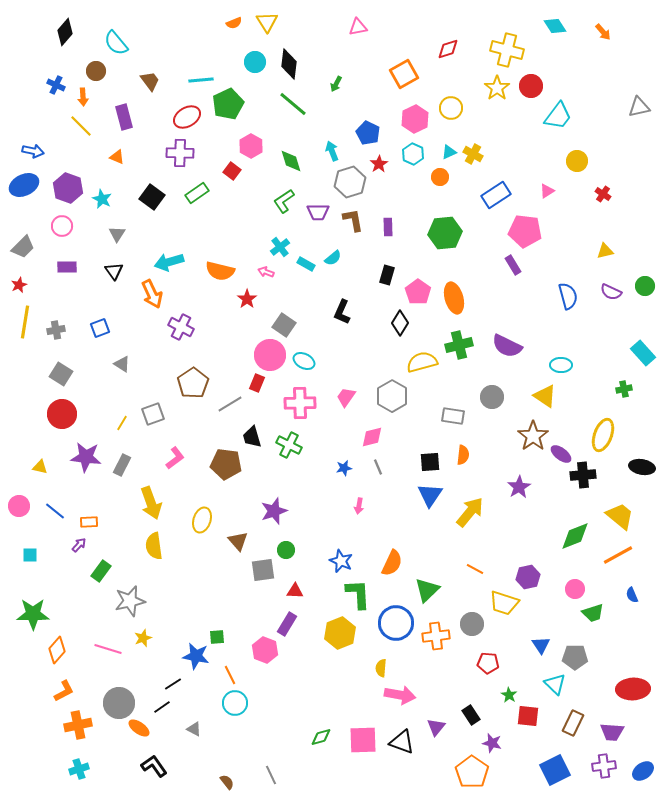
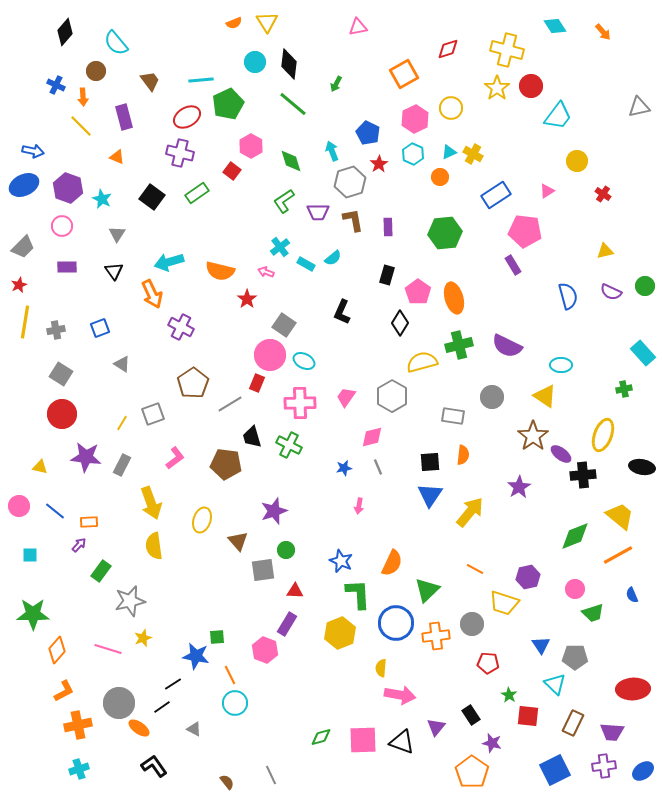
purple cross at (180, 153): rotated 12 degrees clockwise
